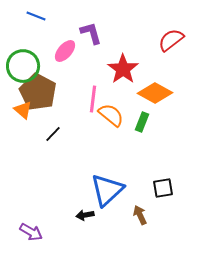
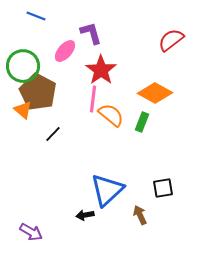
red star: moved 22 px left, 1 px down
